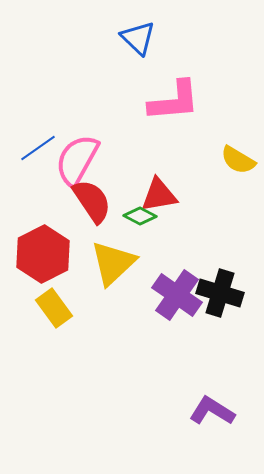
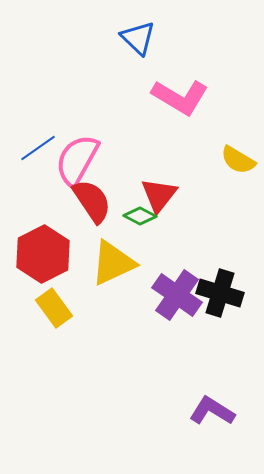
pink L-shape: moved 6 px right, 4 px up; rotated 36 degrees clockwise
red triangle: rotated 42 degrees counterclockwise
yellow triangle: rotated 18 degrees clockwise
